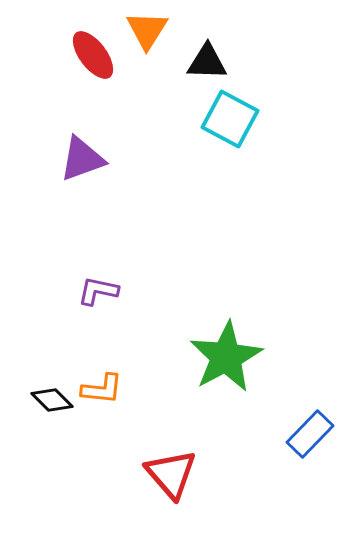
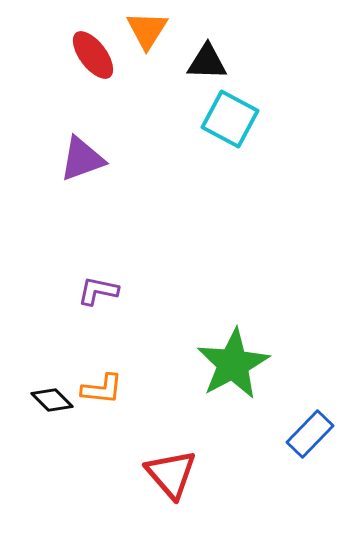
green star: moved 7 px right, 7 px down
